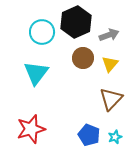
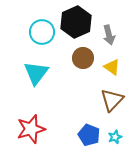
gray arrow: rotated 96 degrees clockwise
yellow triangle: moved 2 px right, 3 px down; rotated 36 degrees counterclockwise
brown triangle: moved 1 px right, 1 px down
